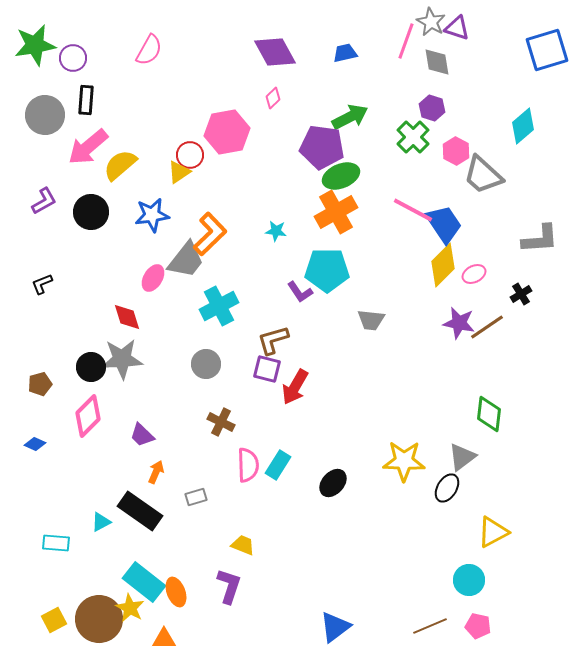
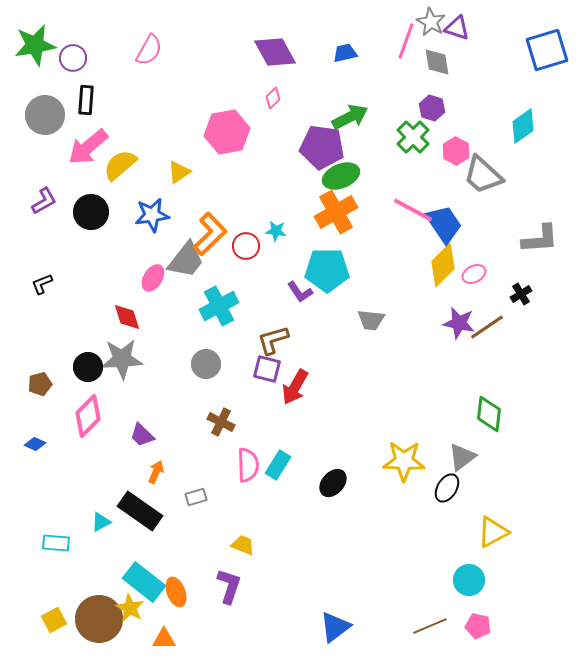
cyan diamond at (523, 126): rotated 6 degrees clockwise
red circle at (190, 155): moved 56 px right, 91 px down
black circle at (91, 367): moved 3 px left
